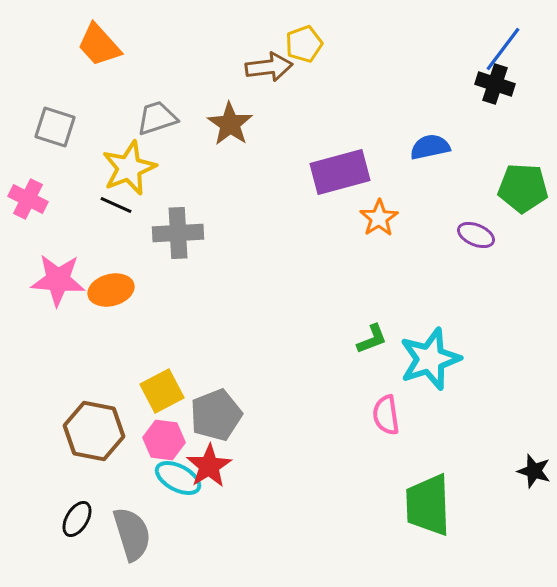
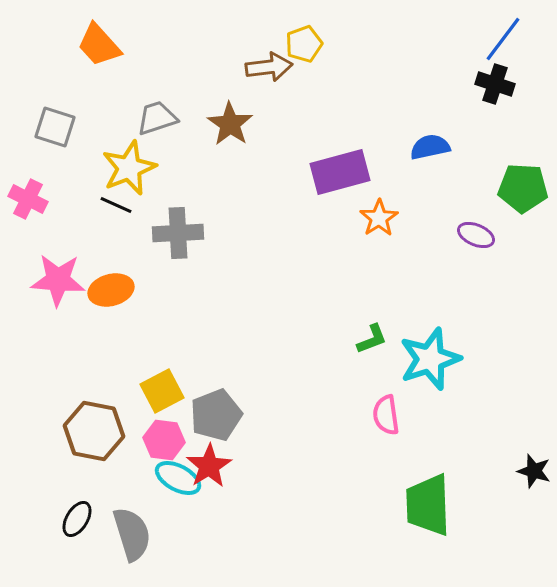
blue line: moved 10 px up
